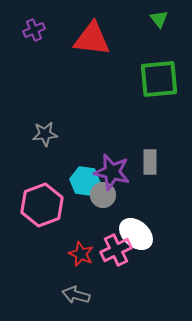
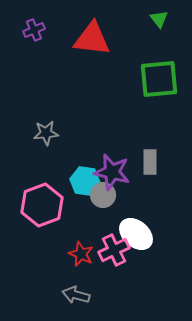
gray star: moved 1 px right, 1 px up
pink cross: moved 2 px left
